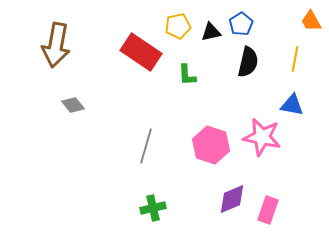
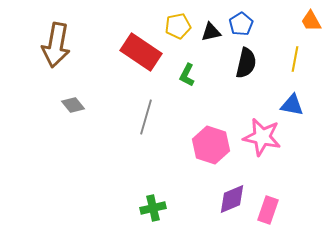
black semicircle: moved 2 px left, 1 px down
green L-shape: rotated 30 degrees clockwise
gray line: moved 29 px up
